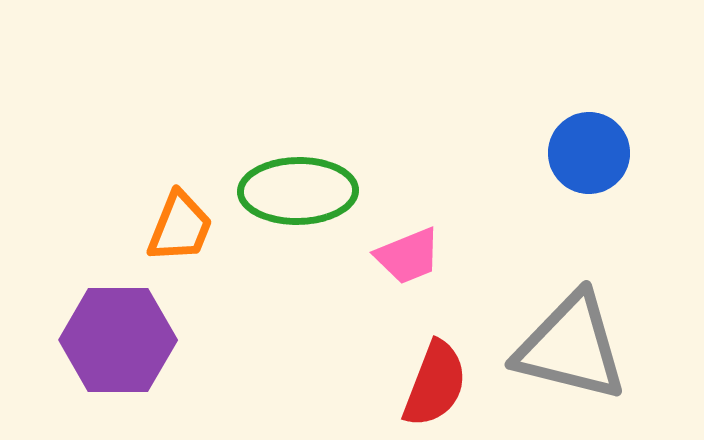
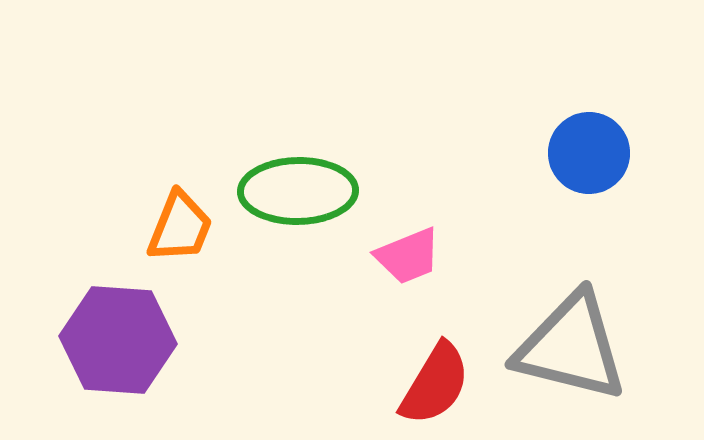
purple hexagon: rotated 4 degrees clockwise
red semicircle: rotated 10 degrees clockwise
